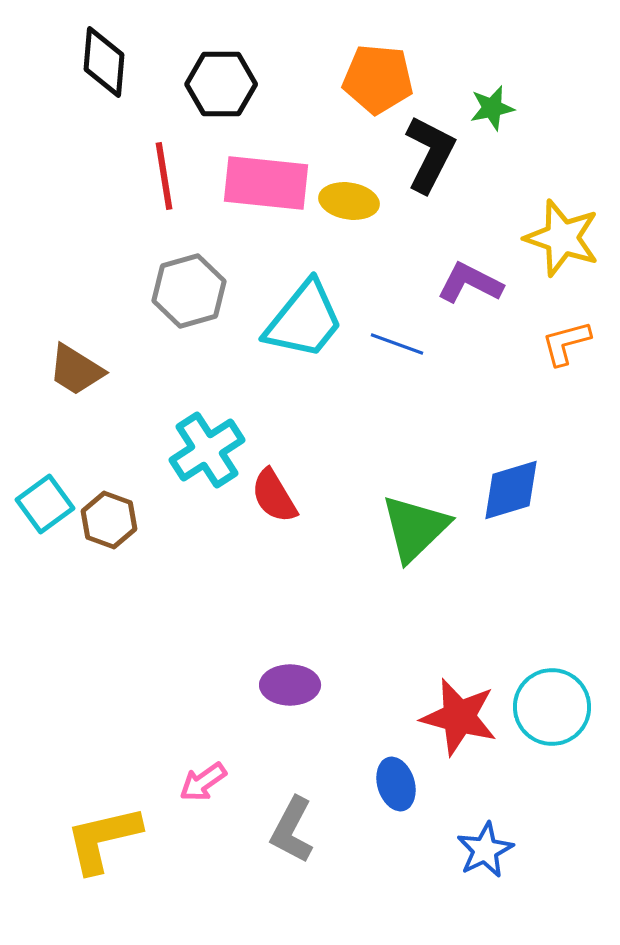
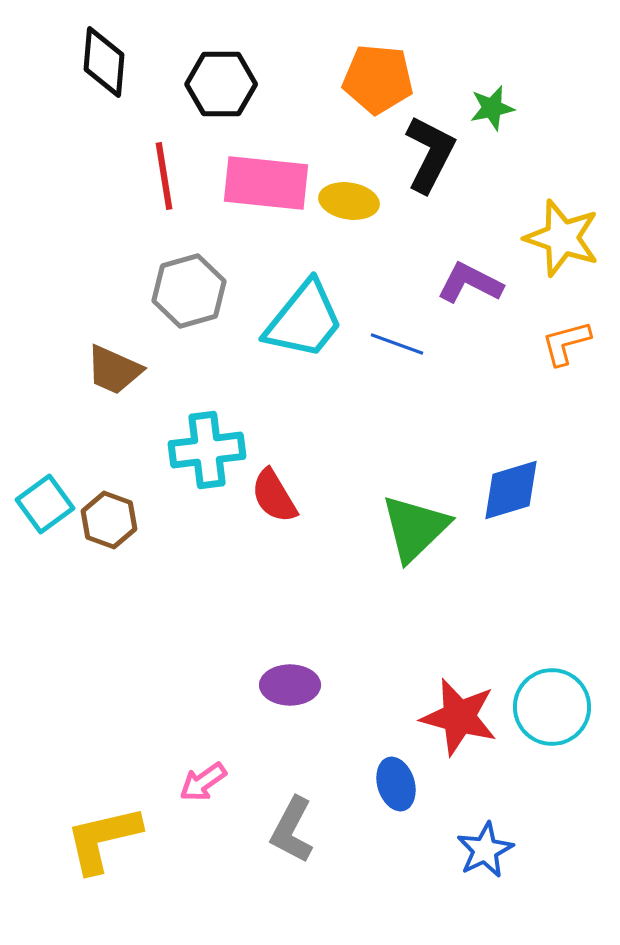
brown trapezoid: moved 38 px right; rotated 8 degrees counterclockwise
cyan cross: rotated 26 degrees clockwise
